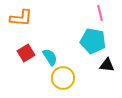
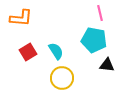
cyan pentagon: moved 1 px right, 1 px up
red square: moved 2 px right, 1 px up
cyan semicircle: moved 6 px right, 6 px up
yellow circle: moved 1 px left
